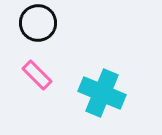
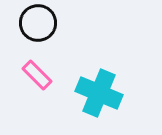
cyan cross: moved 3 px left
